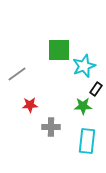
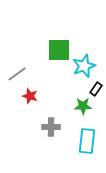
red star: moved 9 px up; rotated 21 degrees clockwise
